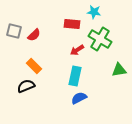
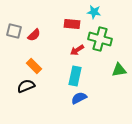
green cross: rotated 15 degrees counterclockwise
